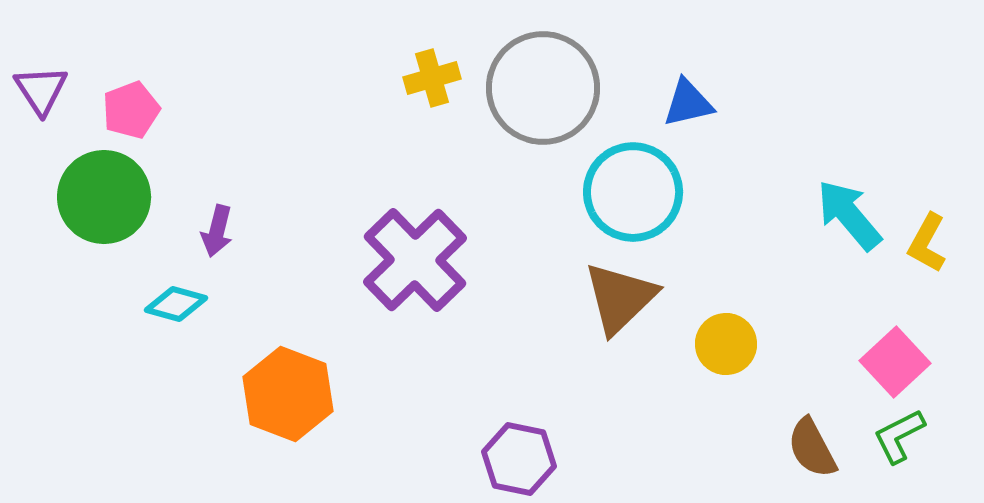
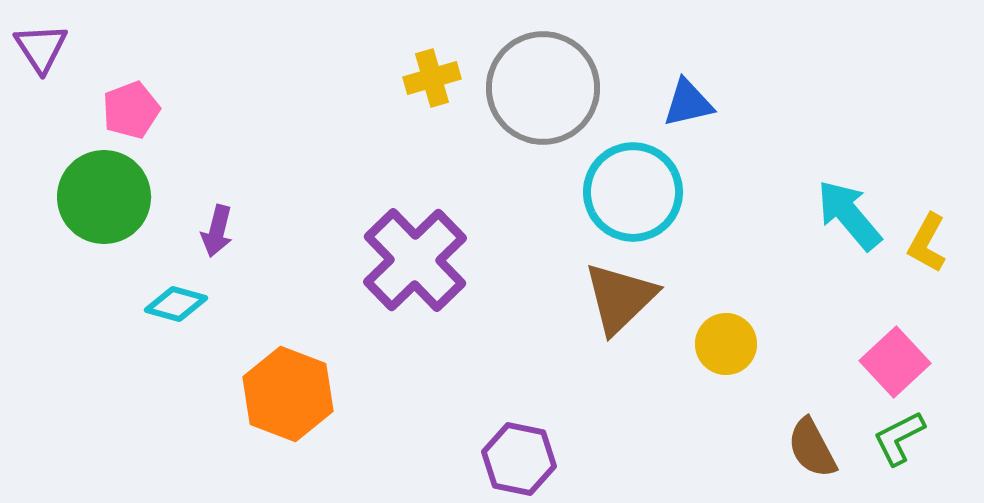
purple triangle: moved 42 px up
green L-shape: moved 2 px down
